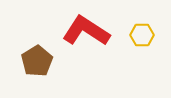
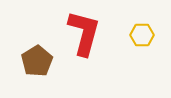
red L-shape: moved 2 px left, 2 px down; rotated 72 degrees clockwise
